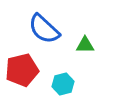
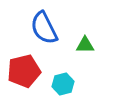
blue semicircle: moved 1 px up; rotated 20 degrees clockwise
red pentagon: moved 2 px right, 1 px down
